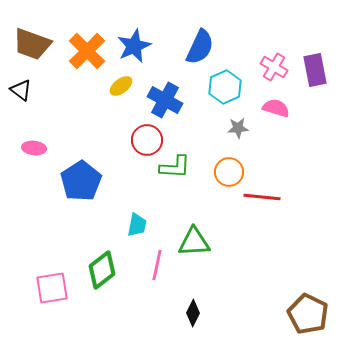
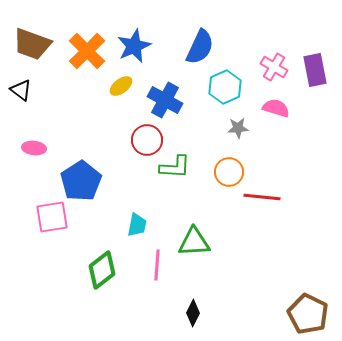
pink line: rotated 8 degrees counterclockwise
pink square: moved 71 px up
